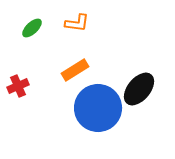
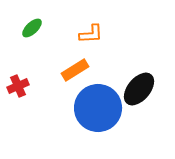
orange L-shape: moved 14 px right, 11 px down; rotated 10 degrees counterclockwise
